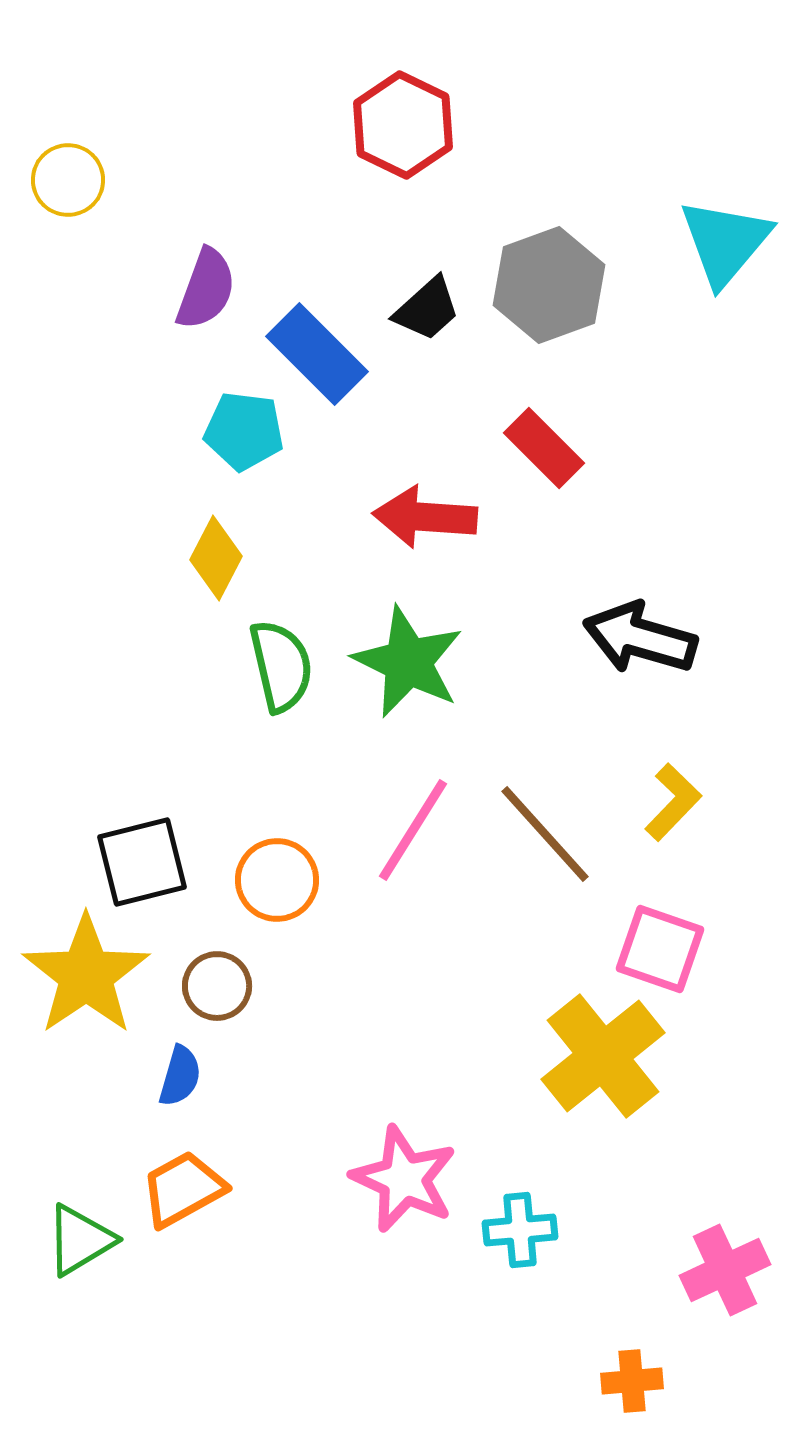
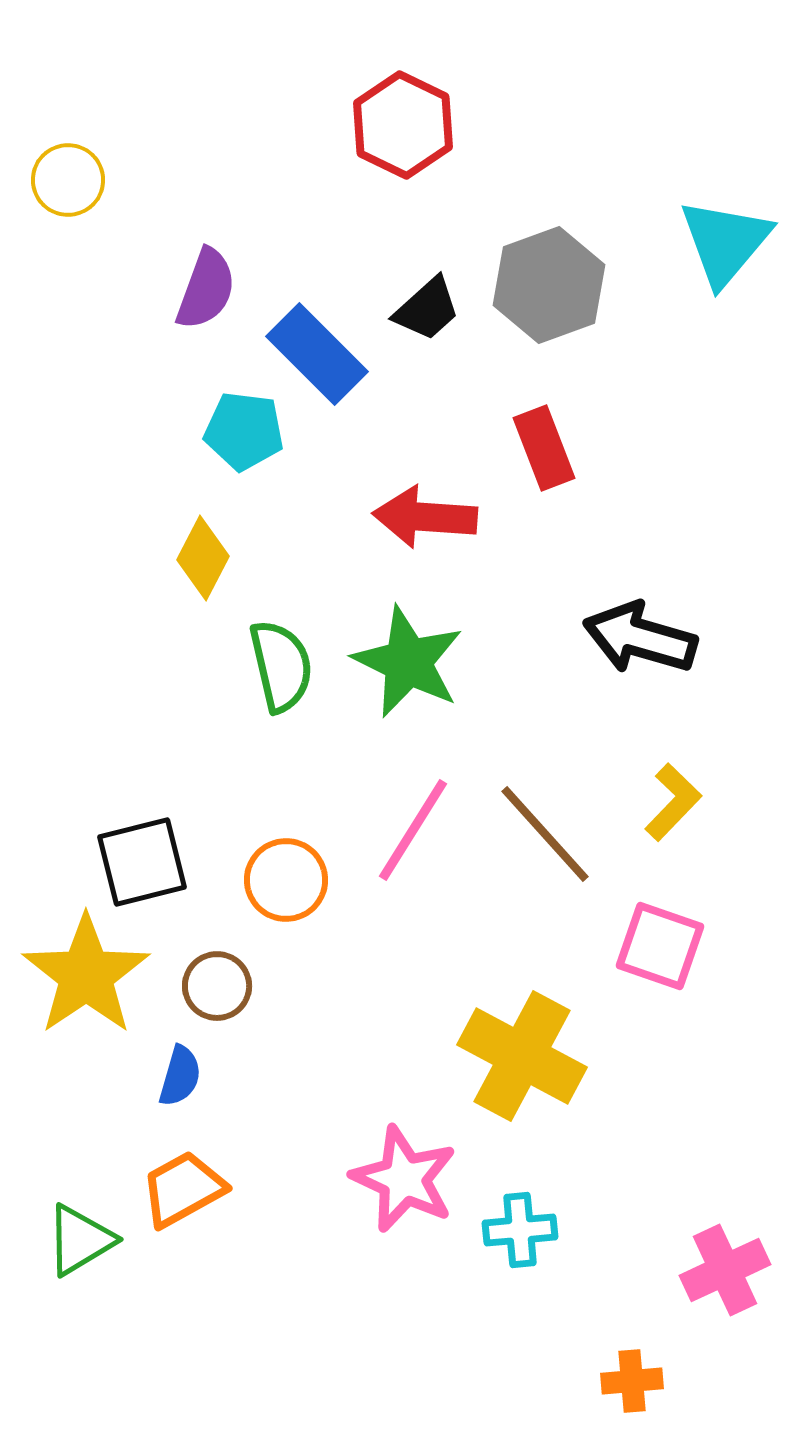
red rectangle: rotated 24 degrees clockwise
yellow diamond: moved 13 px left
orange circle: moved 9 px right
pink square: moved 3 px up
yellow cross: moved 81 px left; rotated 23 degrees counterclockwise
